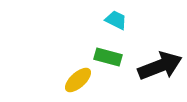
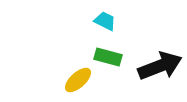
cyan trapezoid: moved 11 px left, 1 px down
